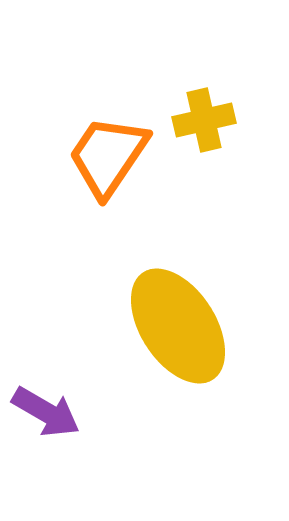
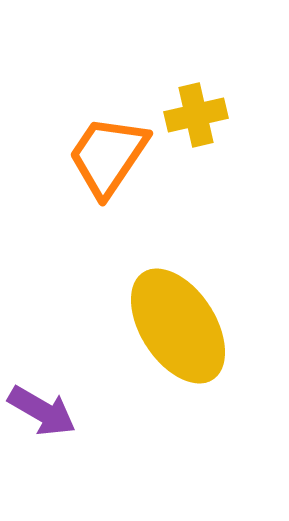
yellow cross: moved 8 px left, 5 px up
purple arrow: moved 4 px left, 1 px up
